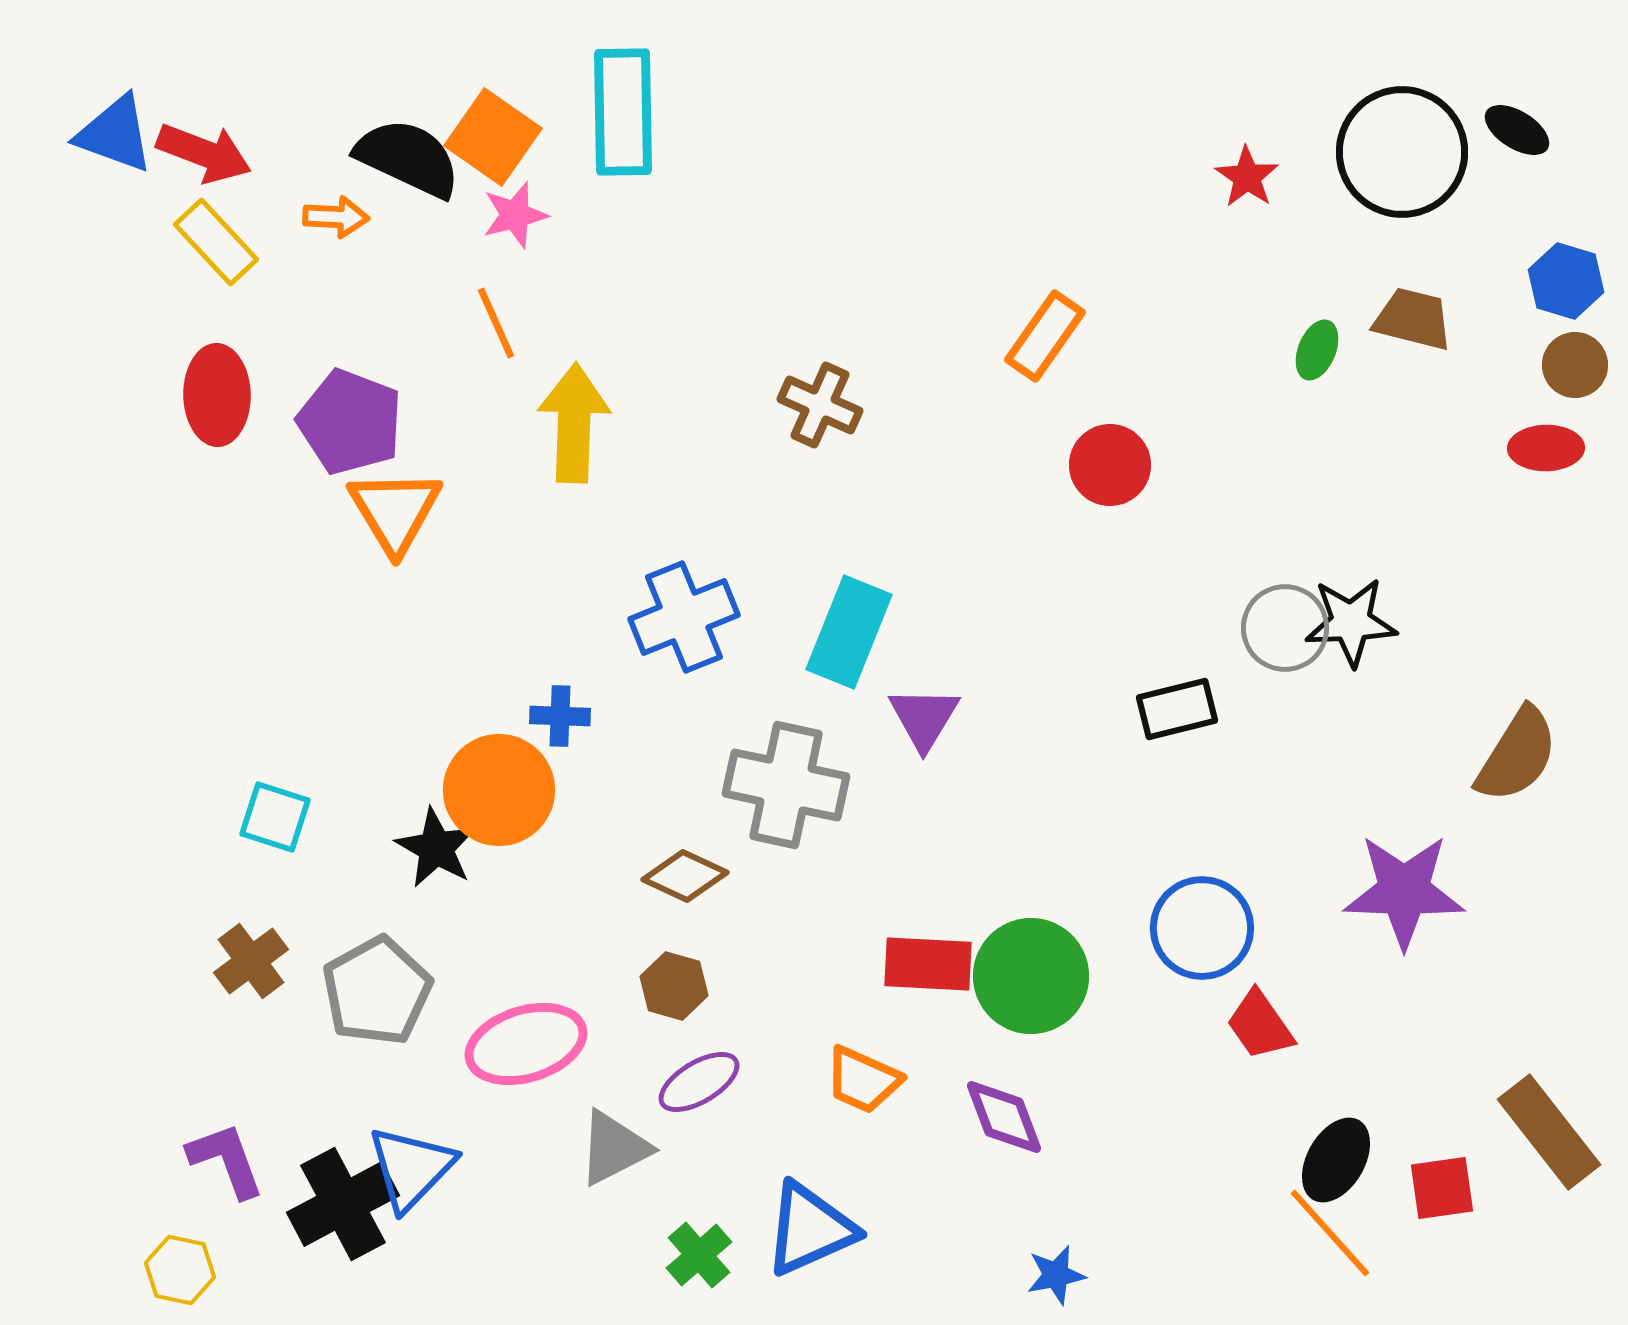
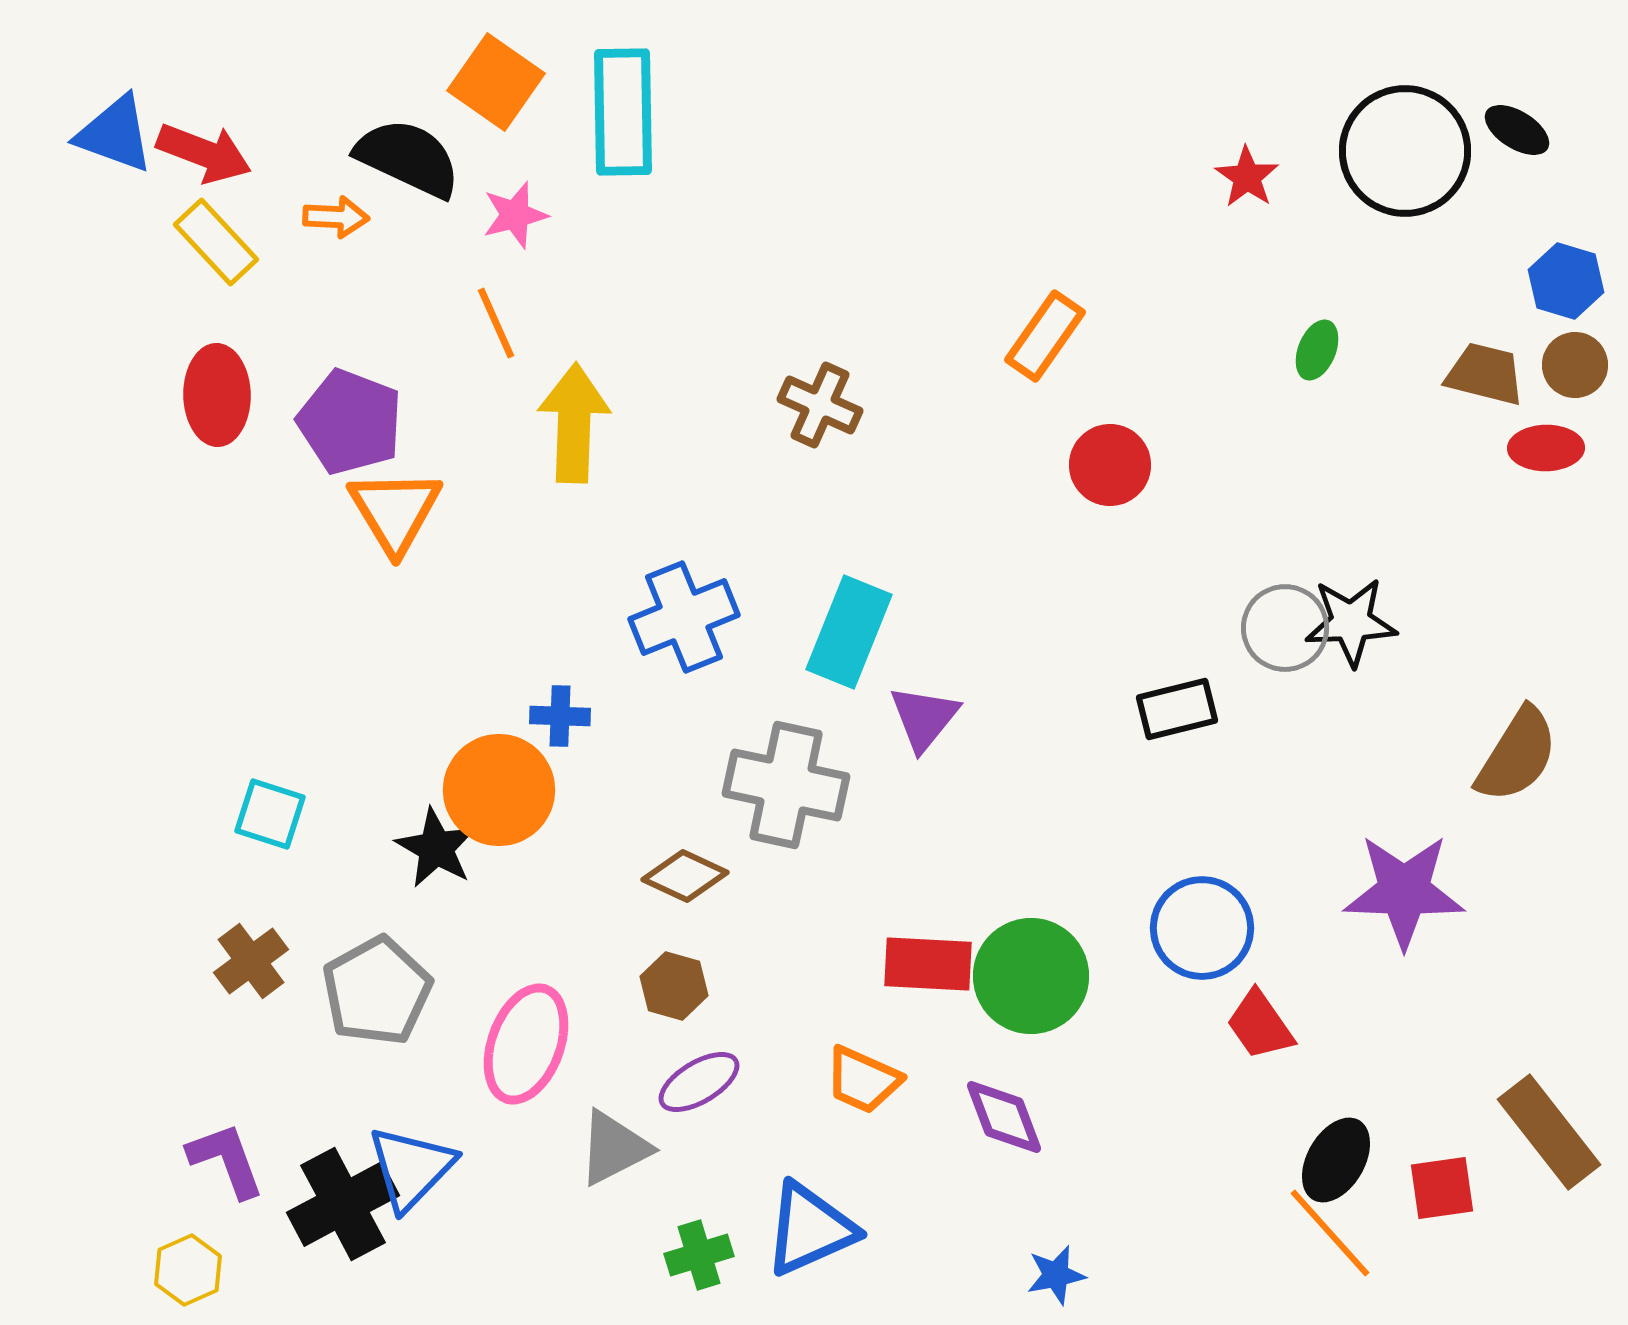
orange square at (493, 137): moved 3 px right, 55 px up
black circle at (1402, 152): moved 3 px right, 1 px up
brown trapezoid at (1413, 319): moved 72 px right, 55 px down
purple triangle at (924, 718): rotated 8 degrees clockwise
cyan square at (275, 817): moved 5 px left, 3 px up
pink ellipse at (526, 1044): rotated 53 degrees counterclockwise
green cross at (699, 1255): rotated 24 degrees clockwise
yellow hexagon at (180, 1270): moved 8 px right; rotated 24 degrees clockwise
